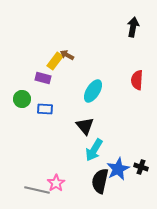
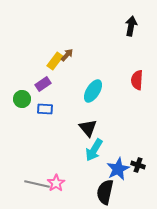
black arrow: moved 2 px left, 1 px up
brown arrow: rotated 104 degrees clockwise
purple rectangle: moved 6 px down; rotated 49 degrees counterclockwise
black triangle: moved 3 px right, 2 px down
black cross: moved 3 px left, 2 px up
black semicircle: moved 5 px right, 11 px down
gray line: moved 6 px up
